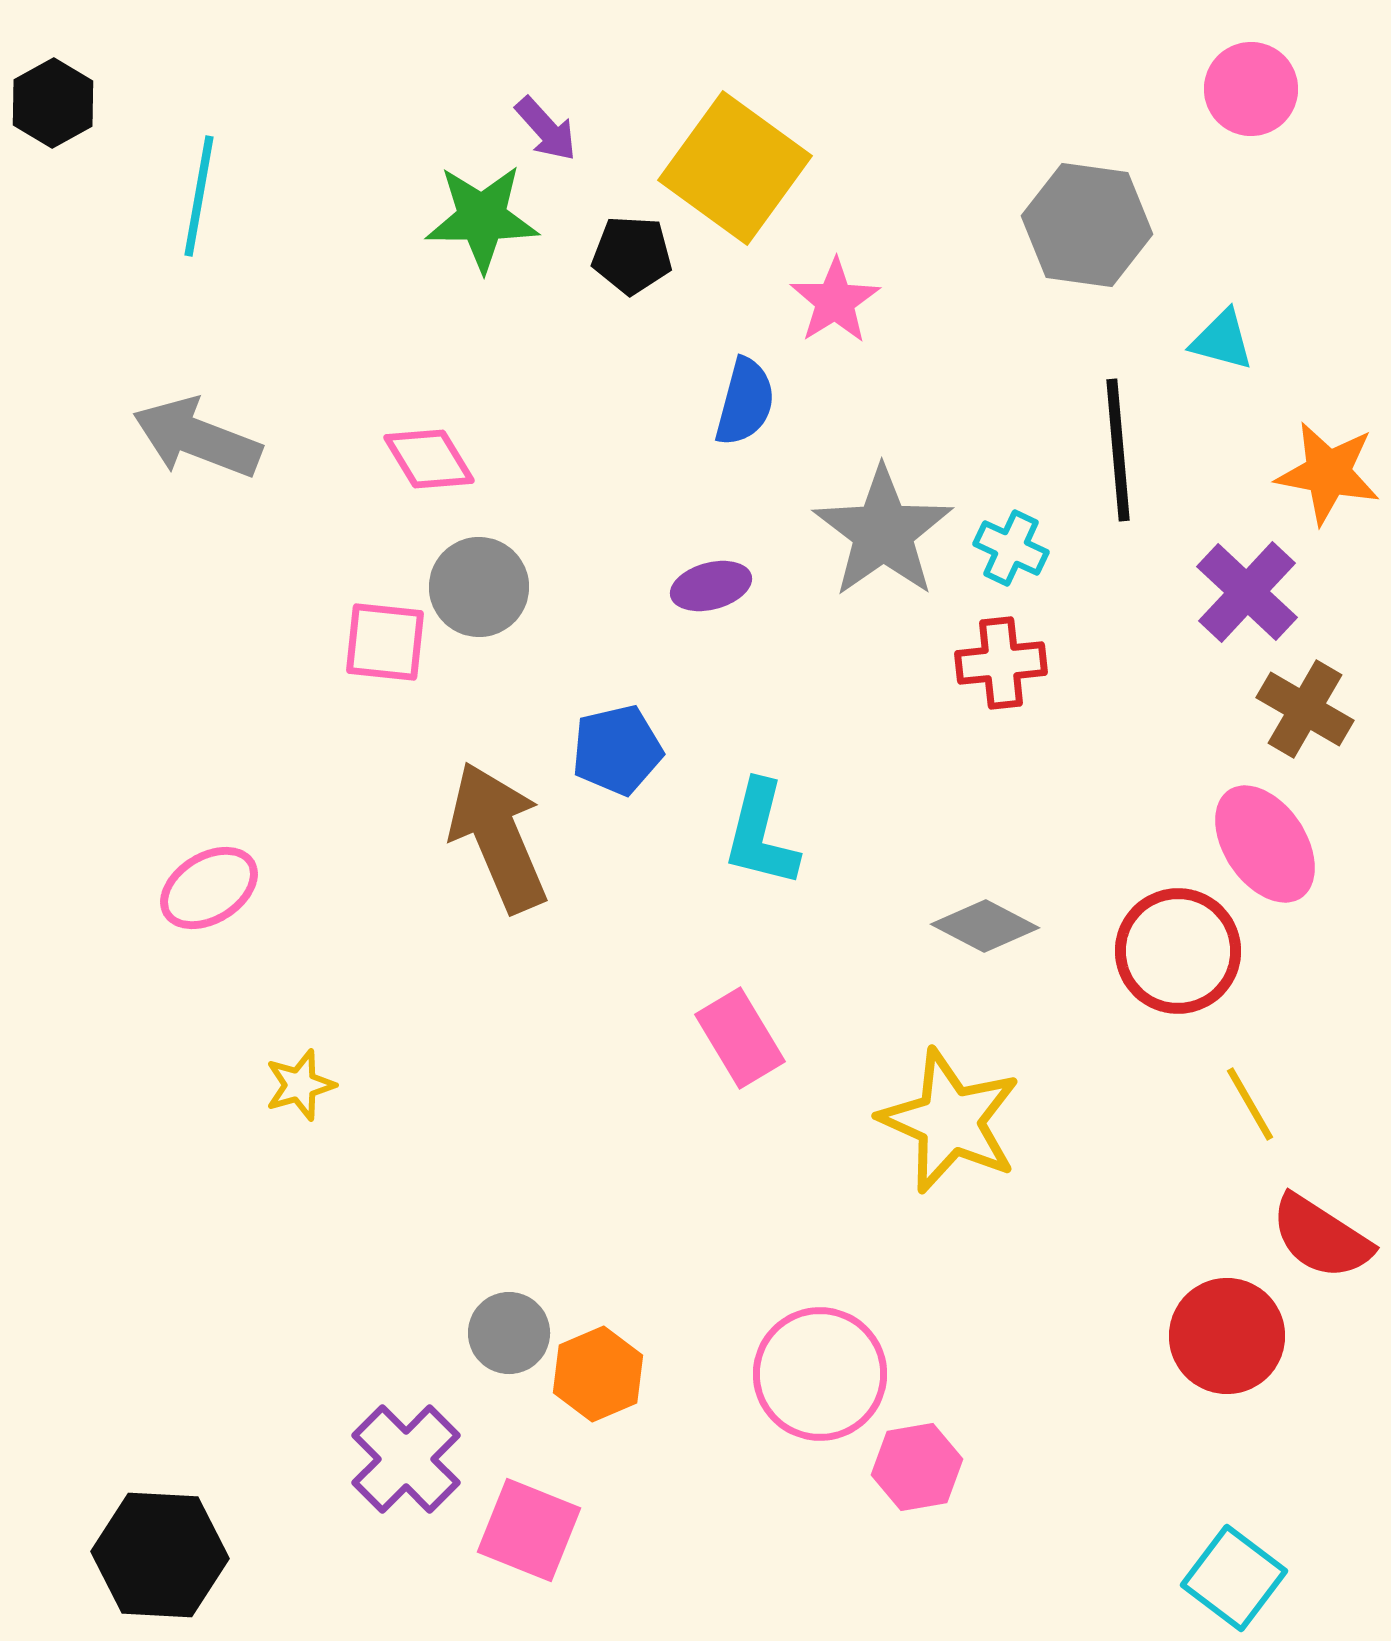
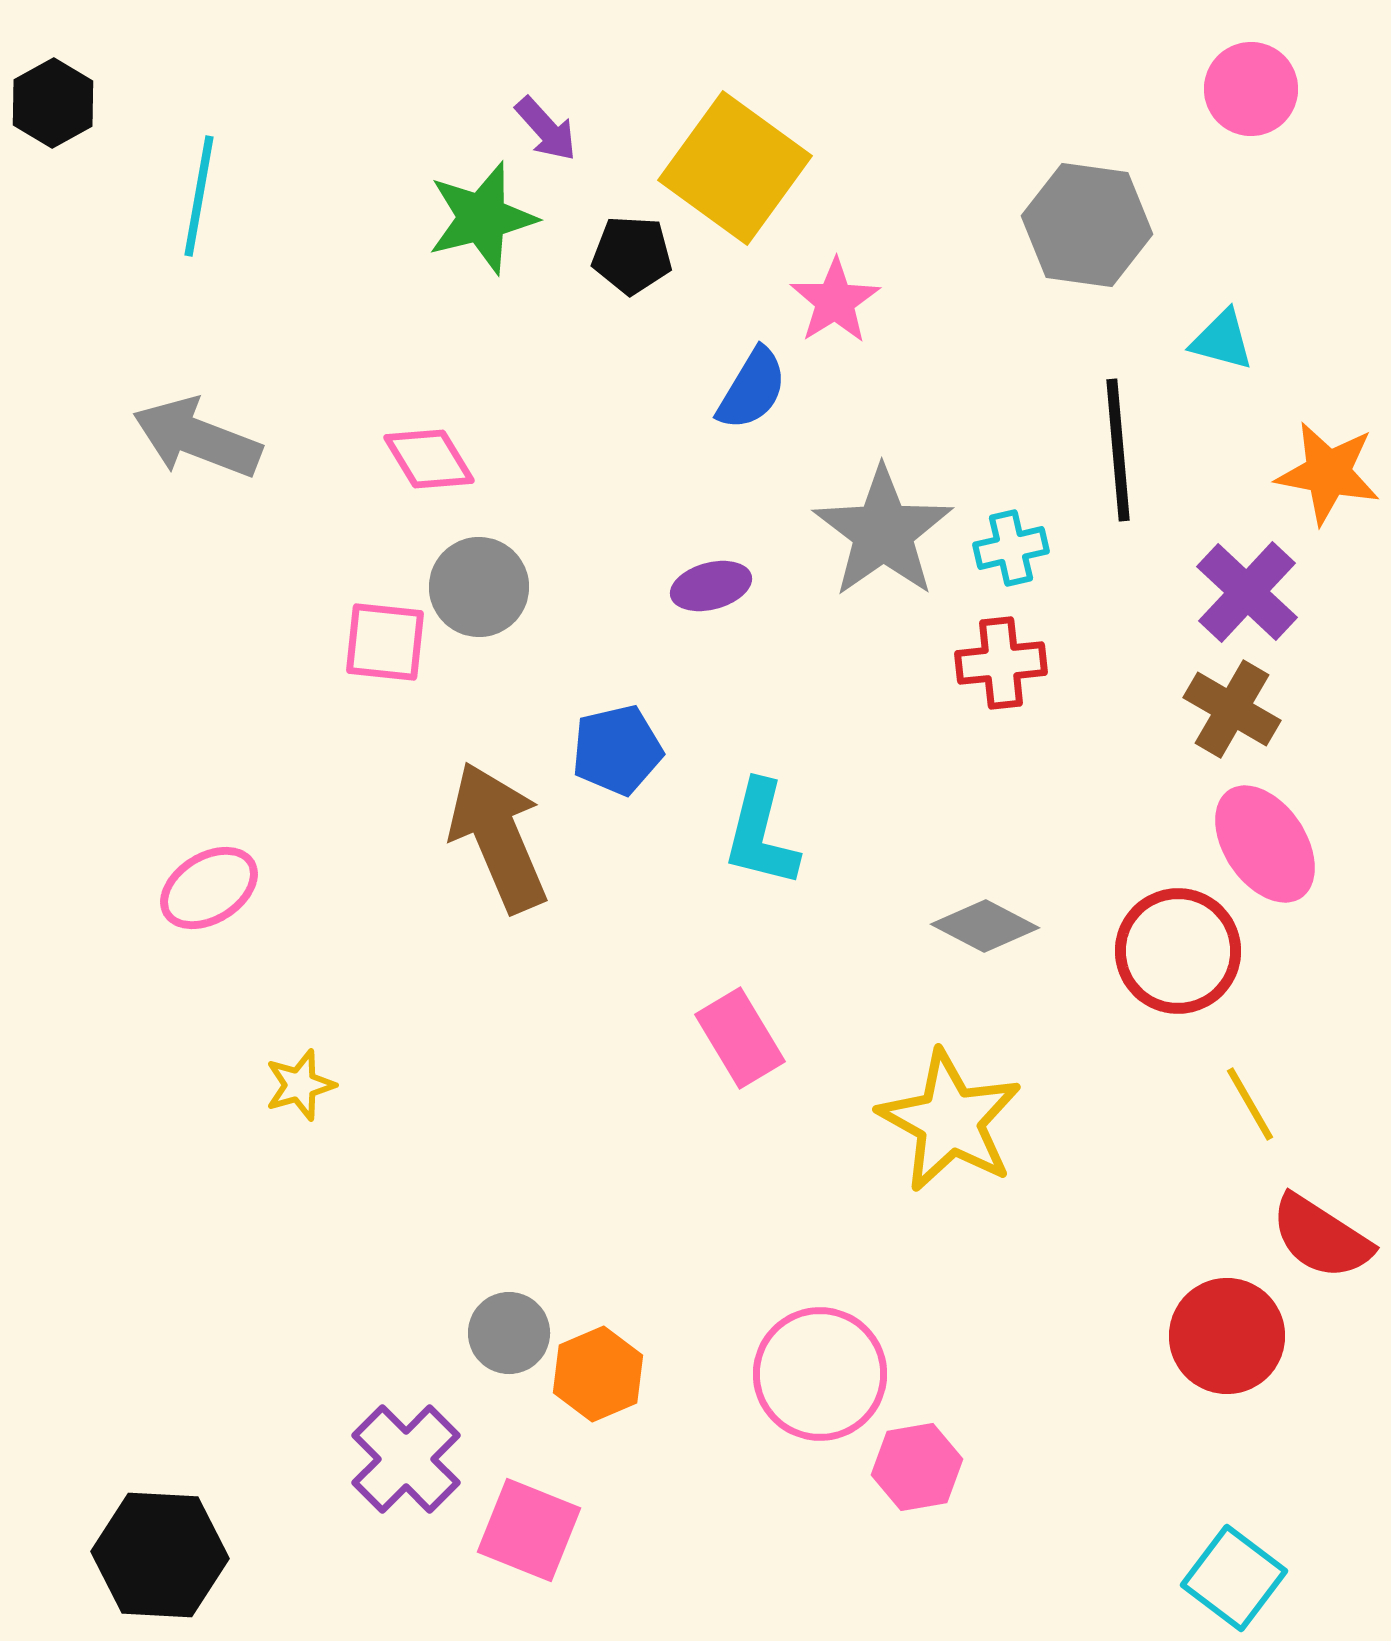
green star at (482, 218): rotated 14 degrees counterclockwise
blue semicircle at (745, 402): moved 7 px right, 13 px up; rotated 16 degrees clockwise
cyan cross at (1011, 548): rotated 38 degrees counterclockwise
brown cross at (1305, 709): moved 73 px left
yellow star at (950, 1121): rotated 5 degrees clockwise
